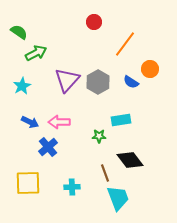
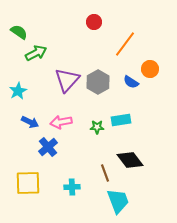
cyan star: moved 4 px left, 5 px down
pink arrow: moved 2 px right; rotated 10 degrees counterclockwise
green star: moved 2 px left, 9 px up
cyan trapezoid: moved 3 px down
